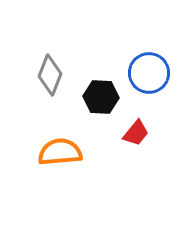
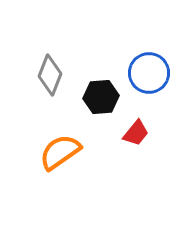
black hexagon: rotated 8 degrees counterclockwise
orange semicircle: rotated 30 degrees counterclockwise
